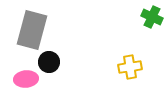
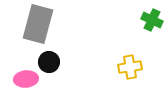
green cross: moved 3 px down
gray rectangle: moved 6 px right, 6 px up
